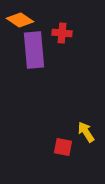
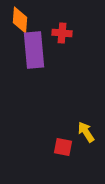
orange diamond: rotated 60 degrees clockwise
